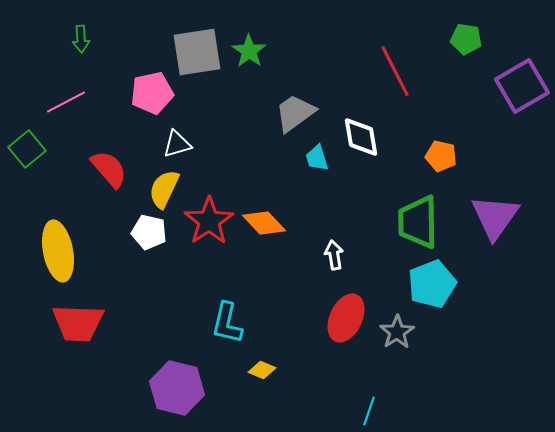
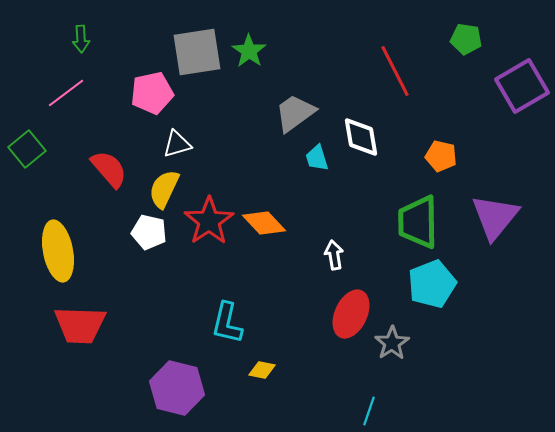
pink line: moved 9 px up; rotated 9 degrees counterclockwise
purple triangle: rotated 4 degrees clockwise
red ellipse: moved 5 px right, 4 px up
red trapezoid: moved 2 px right, 2 px down
gray star: moved 5 px left, 11 px down
yellow diamond: rotated 12 degrees counterclockwise
